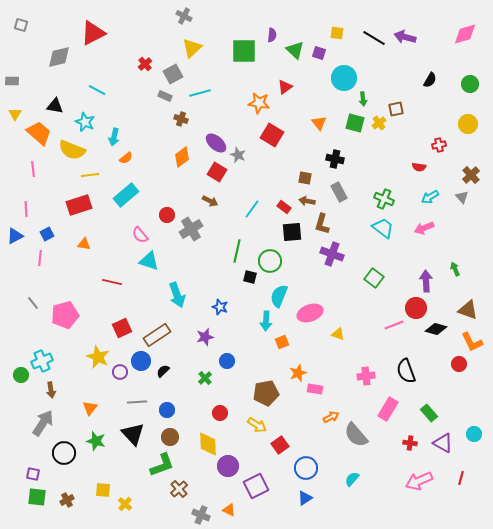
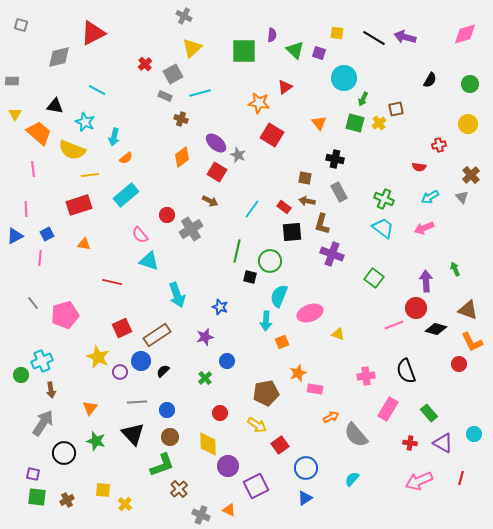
green arrow at (363, 99): rotated 32 degrees clockwise
